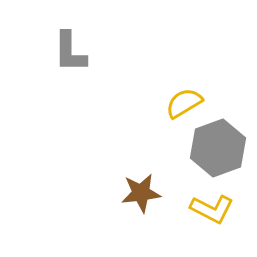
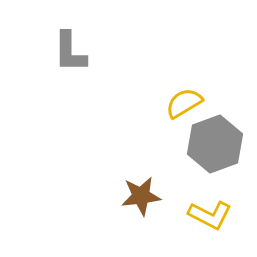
gray hexagon: moved 3 px left, 4 px up
brown star: moved 3 px down
yellow L-shape: moved 2 px left, 6 px down
